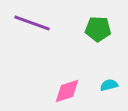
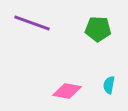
cyan semicircle: rotated 66 degrees counterclockwise
pink diamond: rotated 28 degrees clockwise
